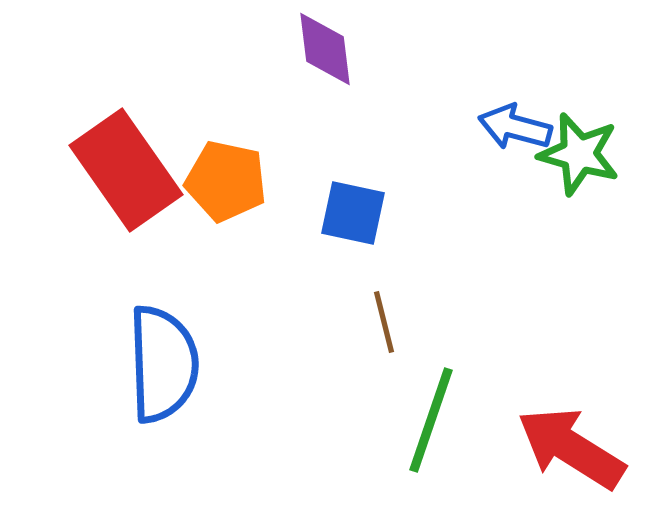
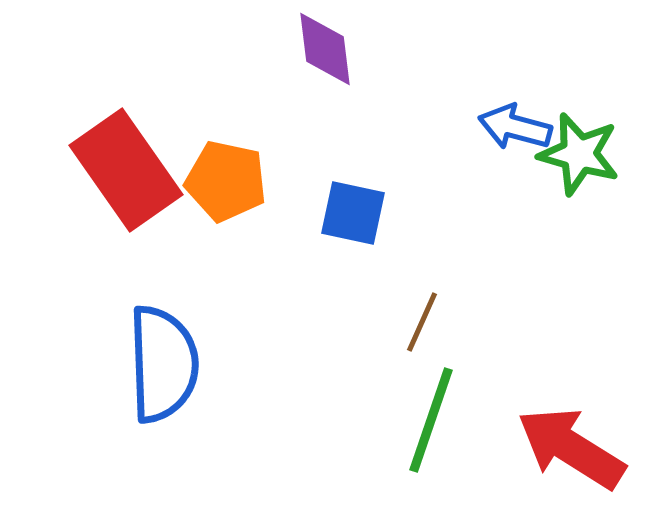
brown line: moved 38 px right; rotated 38 degrees clockwise
